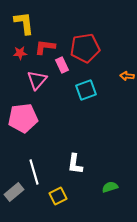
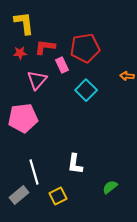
cyan square: rotated 25 degrees counterclockwise
green semicircle: rotated 21 degrees counterclockwise
gray rectangle: moved 5 px right, 3 px down
